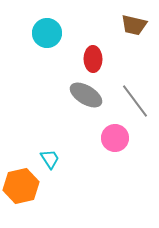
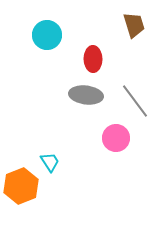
brown trapezoid: rotated 120 degrees counterclockwise
cyan circle: moved 2 px down
gray ellipse: rotated 24 degrees counterclockwise
pink circle: moved 1 px right
cyan trapezoid: moved 3 px down
orange hexagon: rotated 8 degrees counterclockwise
